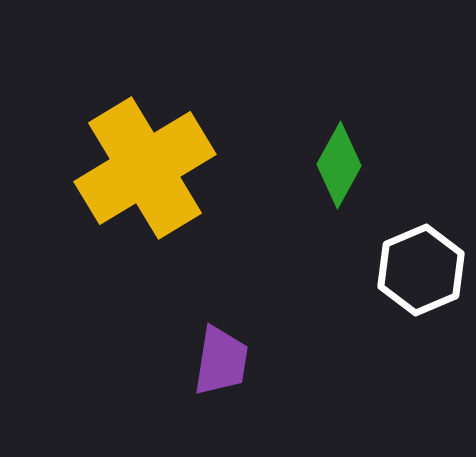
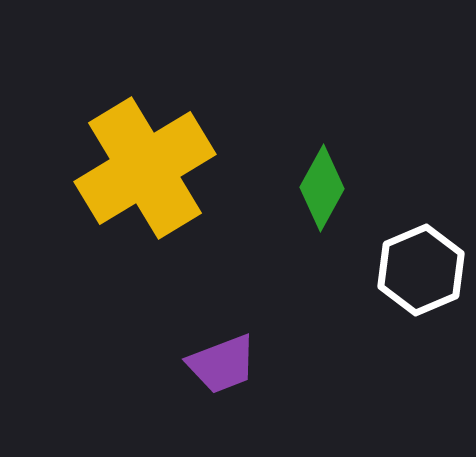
green diamond: moved 17 px left, 23 px down
purple trapezoid: moved 1 px right, 3 px down; rotated 60 degrees clockwise
